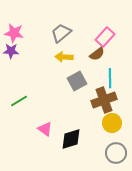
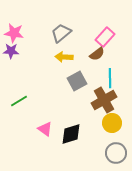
brown cross: rotated 10 degrees counterclockwise
black diamond: moved 5 px up
